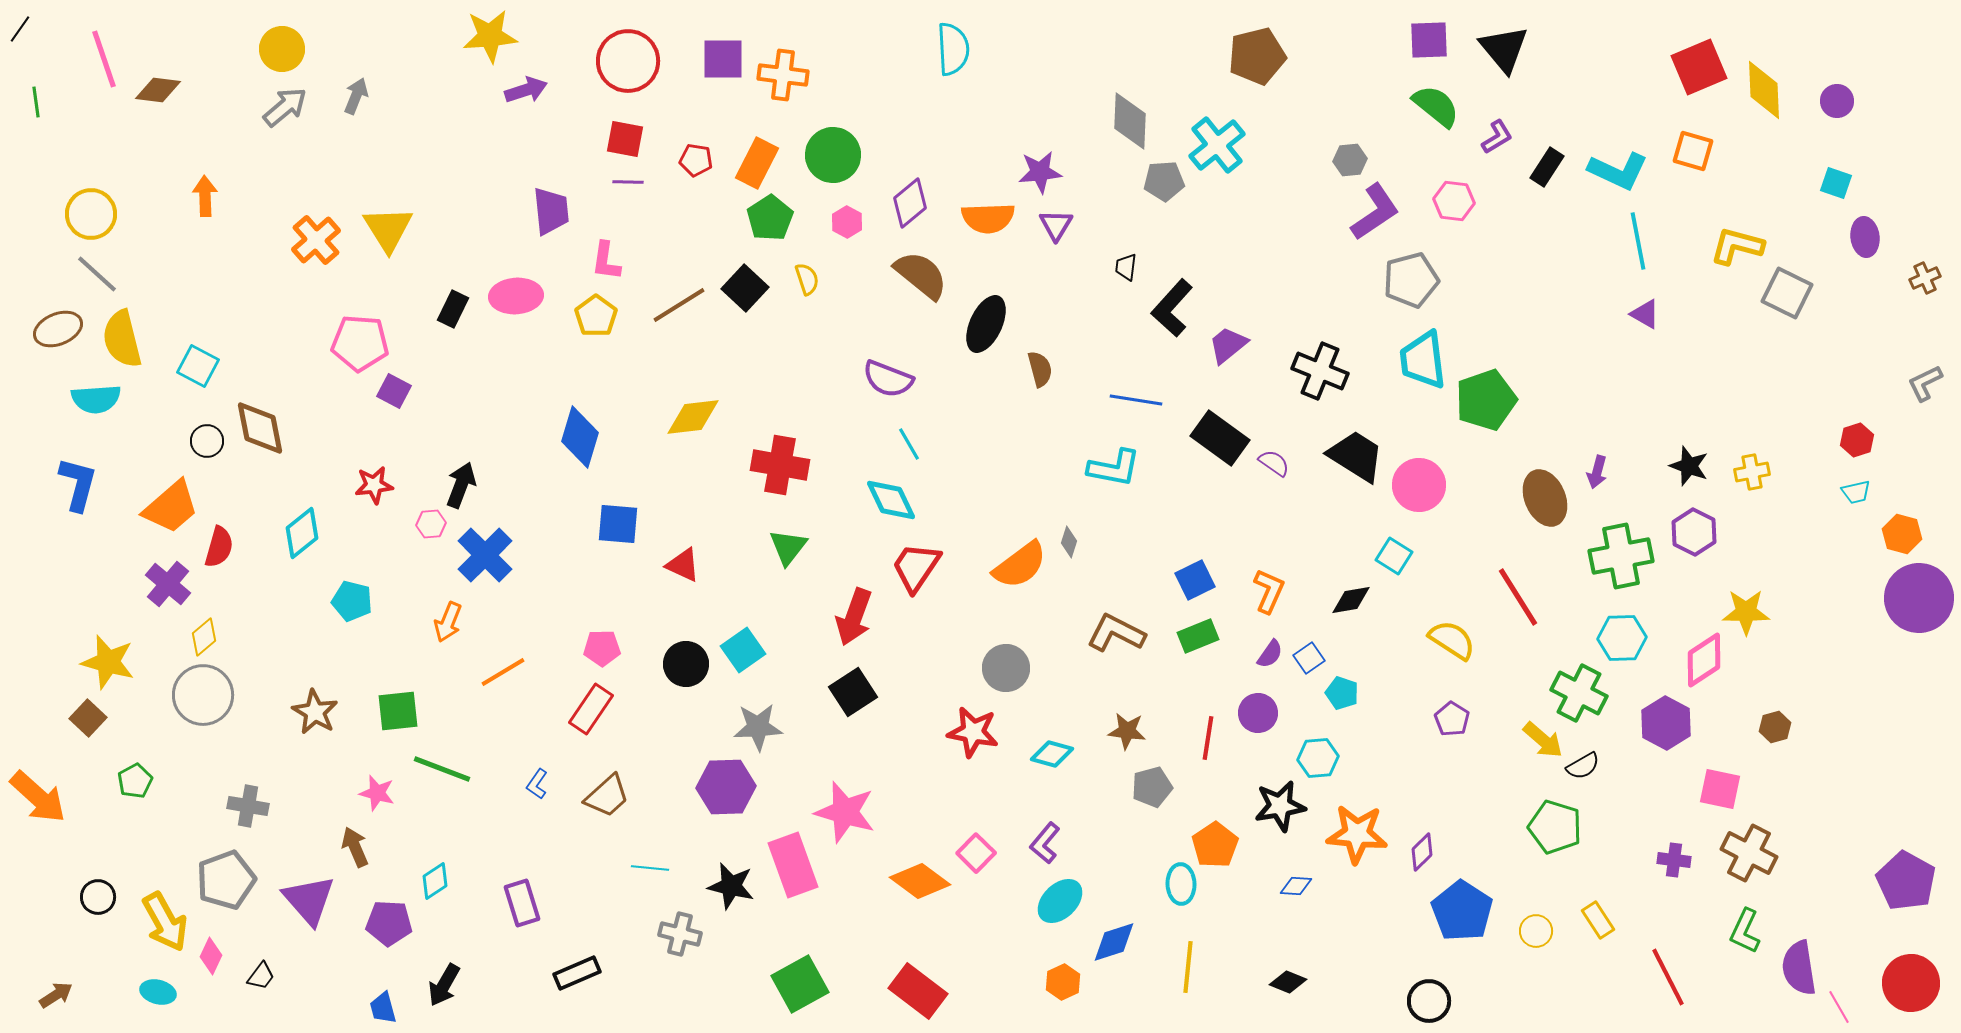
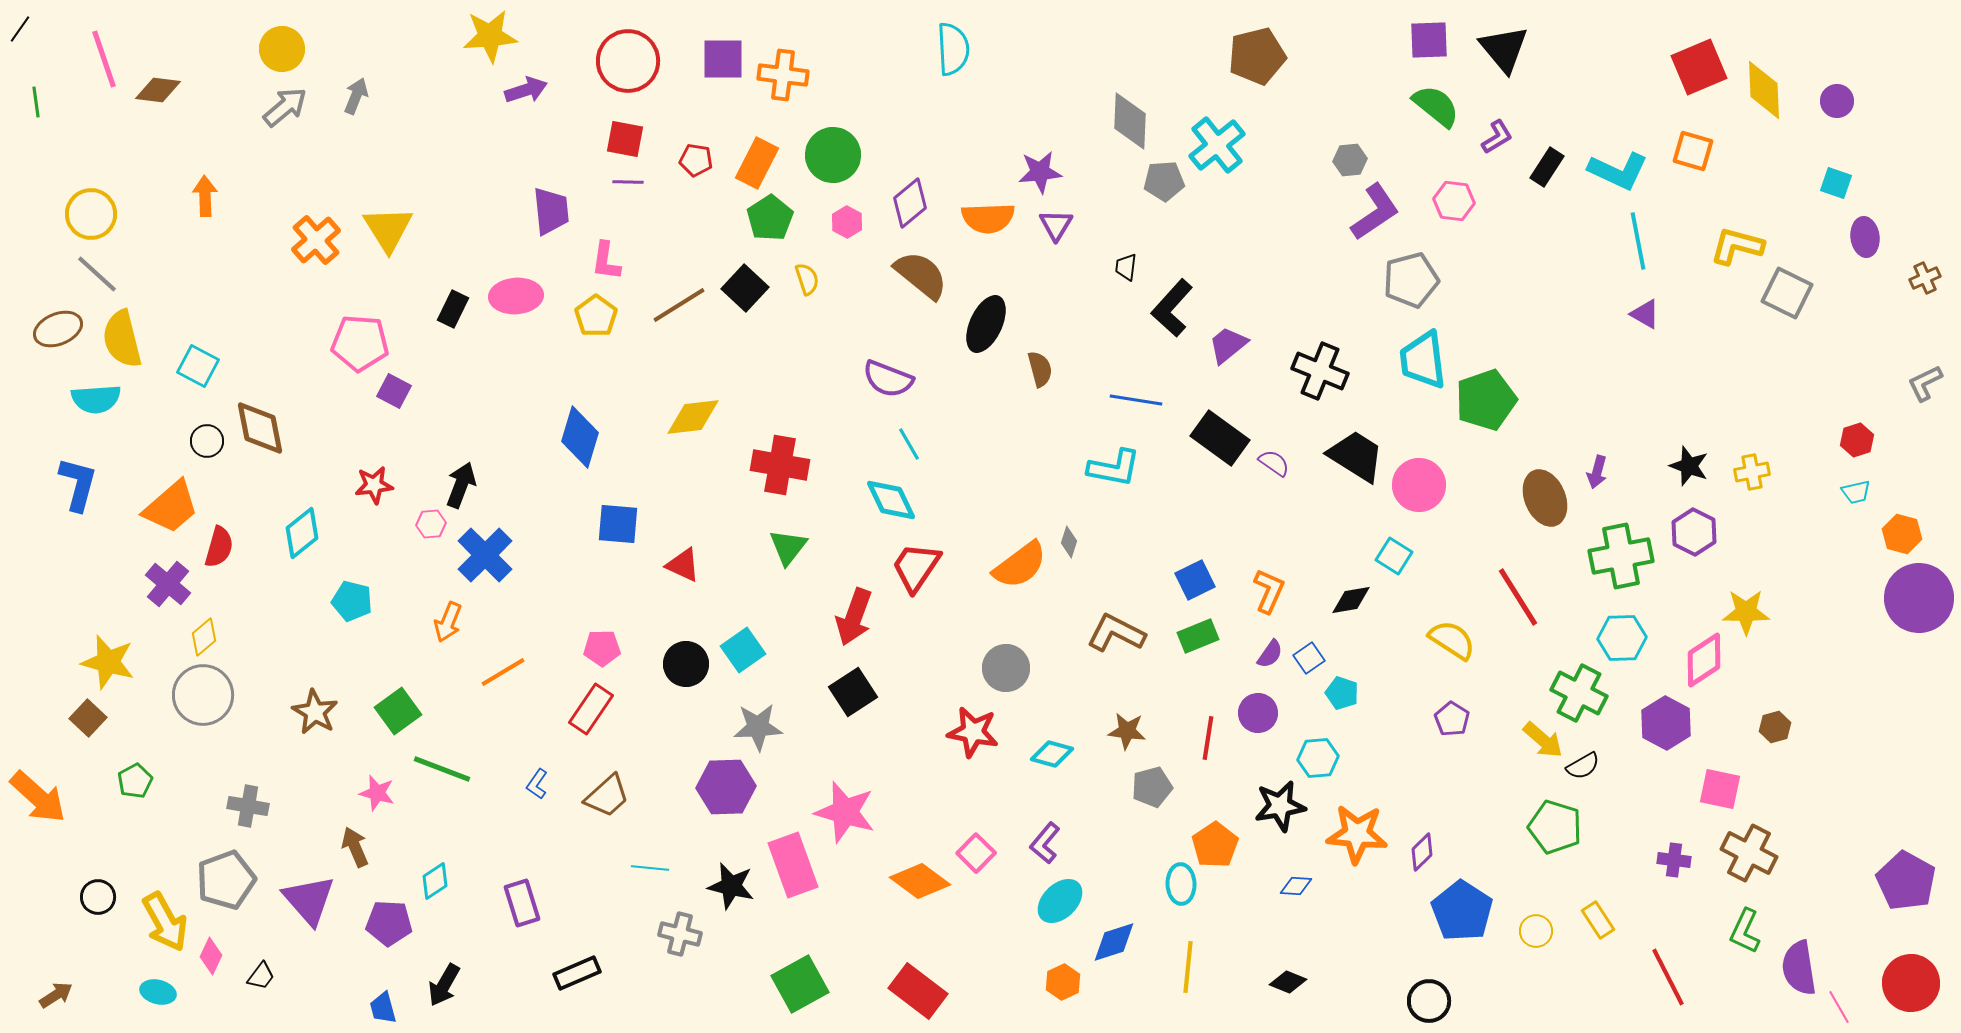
green square at (398, 711): rotated 30 degrees counterclockwise
